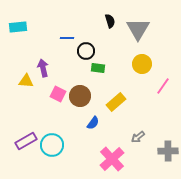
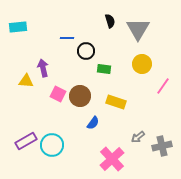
green rectangle: moved 6 px right, 1 px down
yellow rectangle: rotated 60 degrees clockwise
gray cross: moved 6 px left, 5 px up; rotated 12 degrees counterclockwise
